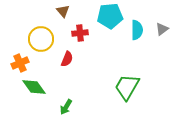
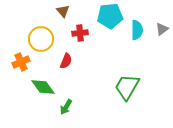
red semicircle: moved 1 px left, 2 px down
orange cross: moved 1 px right, 1 px up
green diamond: moved 9 px right
